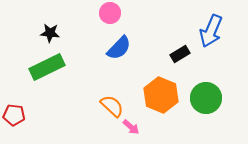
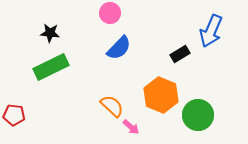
green rectangle: moved 4 px right
green circle: moved 8 px left, 17 px down
